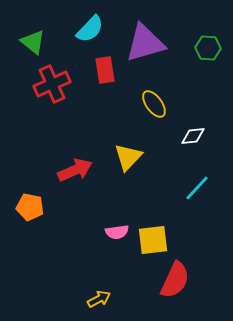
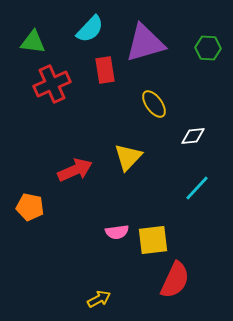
green triangle: rotated 32 degrees counterclockwise
